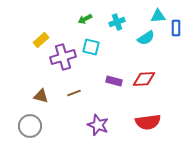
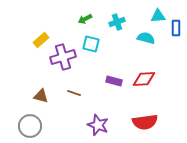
cyan semicircle: rotated 132 degrees counterclockwise
cyan square: moved 3 px up
brown line: rotated 40 degrees clockwise
red semicircle: moved 3 px left
